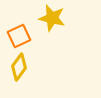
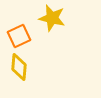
yellow diamond: rotated 32 degrees counterclockwise
